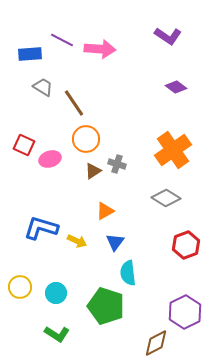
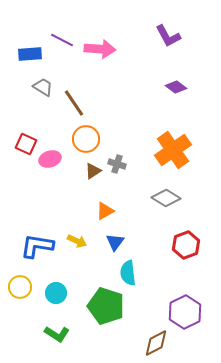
purple L-shape: rotated 28 degrees clockwise
red square: moved 2 px right, 1 px up
blue L-shape: moved 4 px left, 18 px down; rotated 8 degrees counterclockwise
